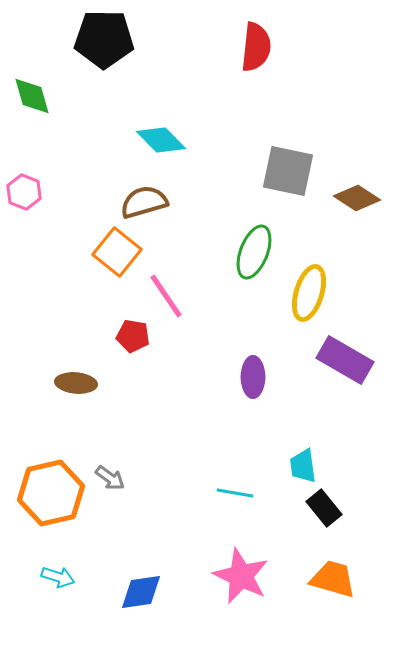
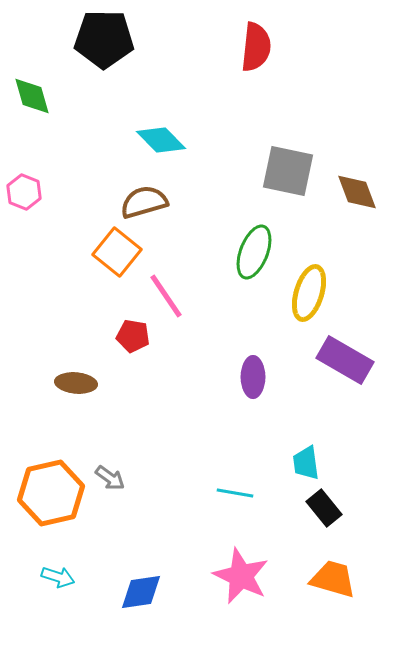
brown diamond: moved 6 px up; rotated 36 degrees clockwise
cyan trapezoid: moved 3 px right, 3 px up
